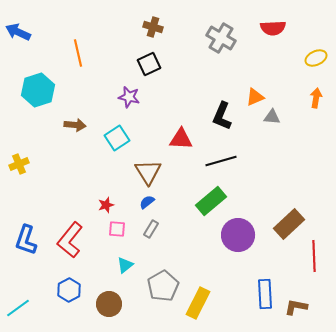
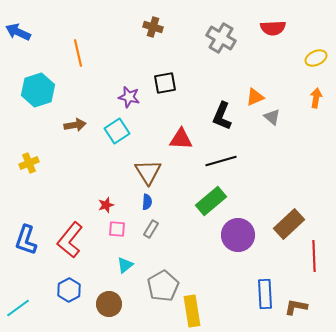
black square: moved 16 px right, 19 px down; rotated 15 degrees clockwise
gray triangle: rotated 36 degrees clockwise
brown arrow: rotated 15 degrees counterclockwise
cyan square: moved 7 px up
yellow cross: moved 10 px right, 1 px up
blue semicircle: rotated 133 degrees clockwise
yellow rectangle: moved 6 px left, 8 px down; rotated 36 degrees counterclockwise
